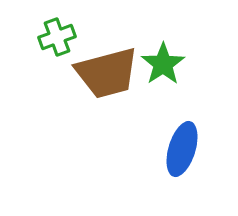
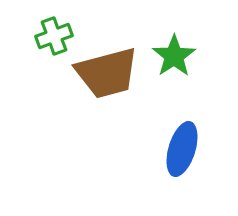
green cross: moved 3 px left, 1 px up
green star: moved 11 px right, 8 px up
